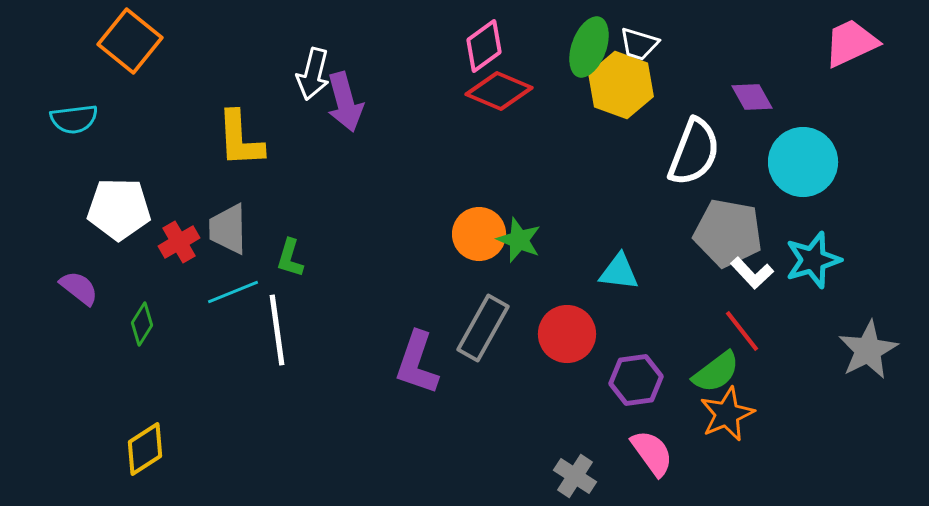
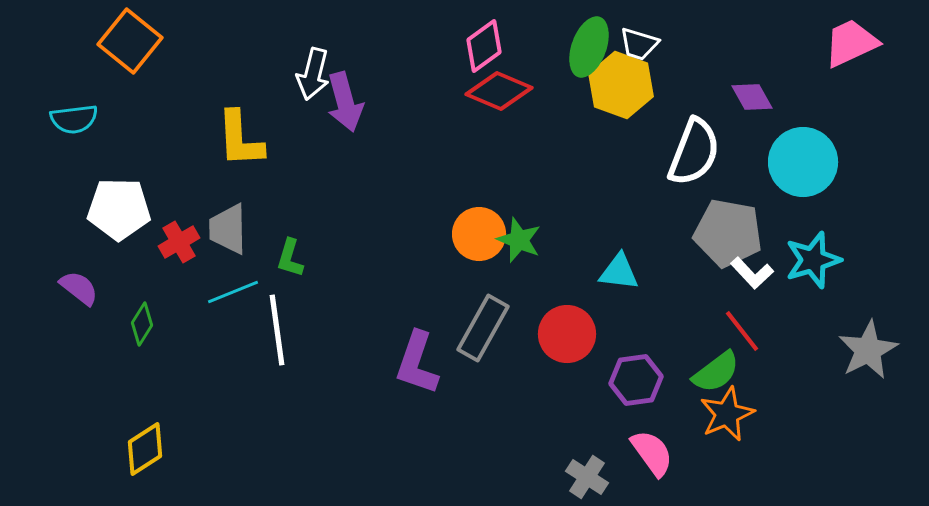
gray cross: moved 12 px right, 1 px down
